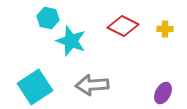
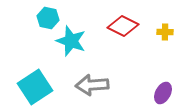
yellow cross: moved 3 px down
